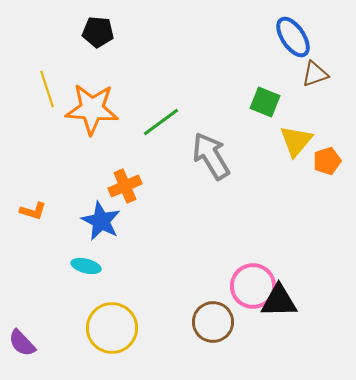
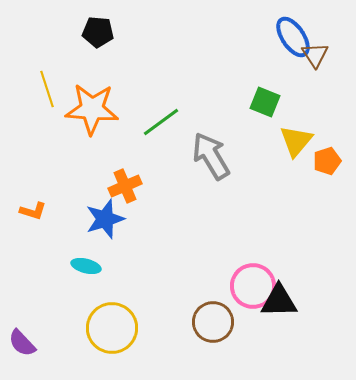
brown triangle: moved 19 px up; rotated 44 degrees counterclockwise
blue star: moved 4 px right, 2 px up; rotated 27 degrees clockwise
